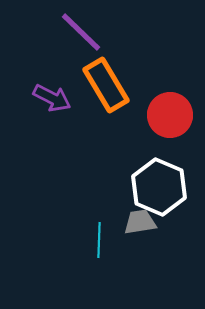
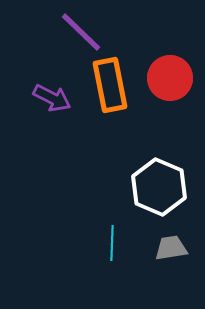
orange rectangle: moved 4 px right; rotated 20 degrees clockwise
red circle: moved 37 px up
gray trapezoid: moved 31 px right, 26 px down
cyan line: moved 13 px right, 3 px down
